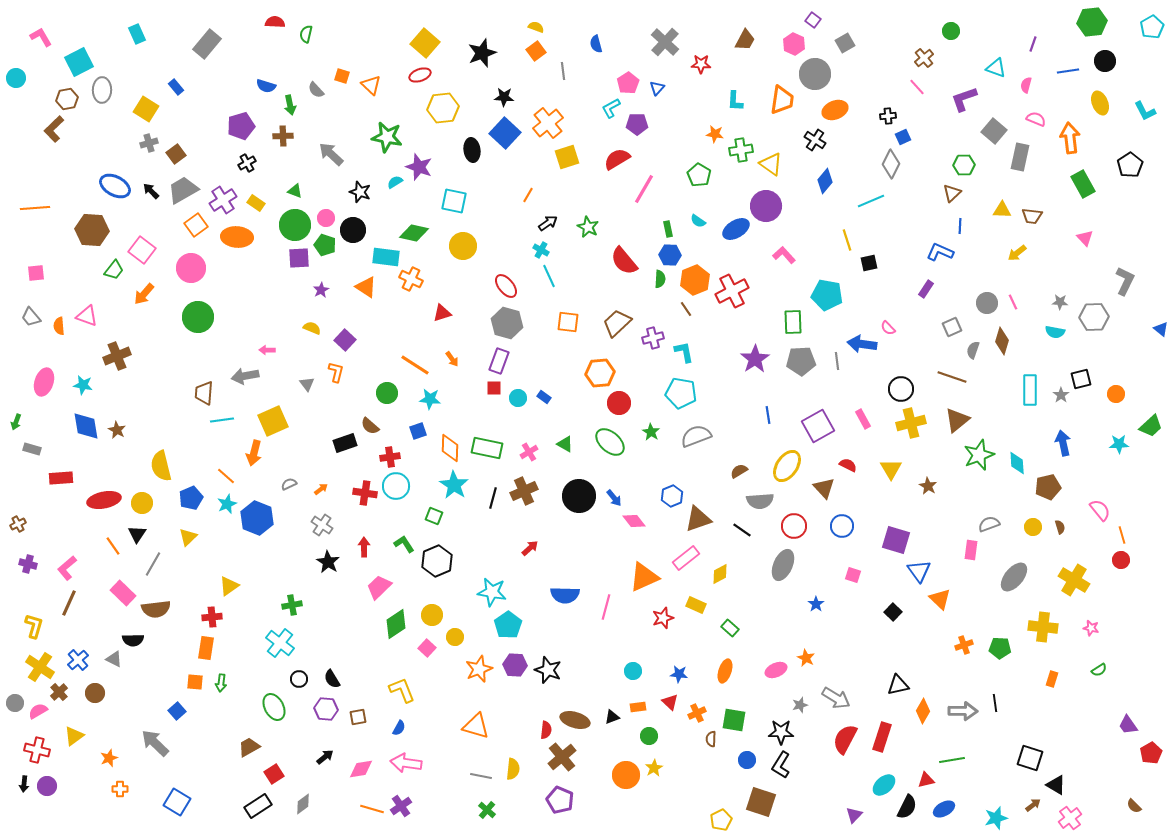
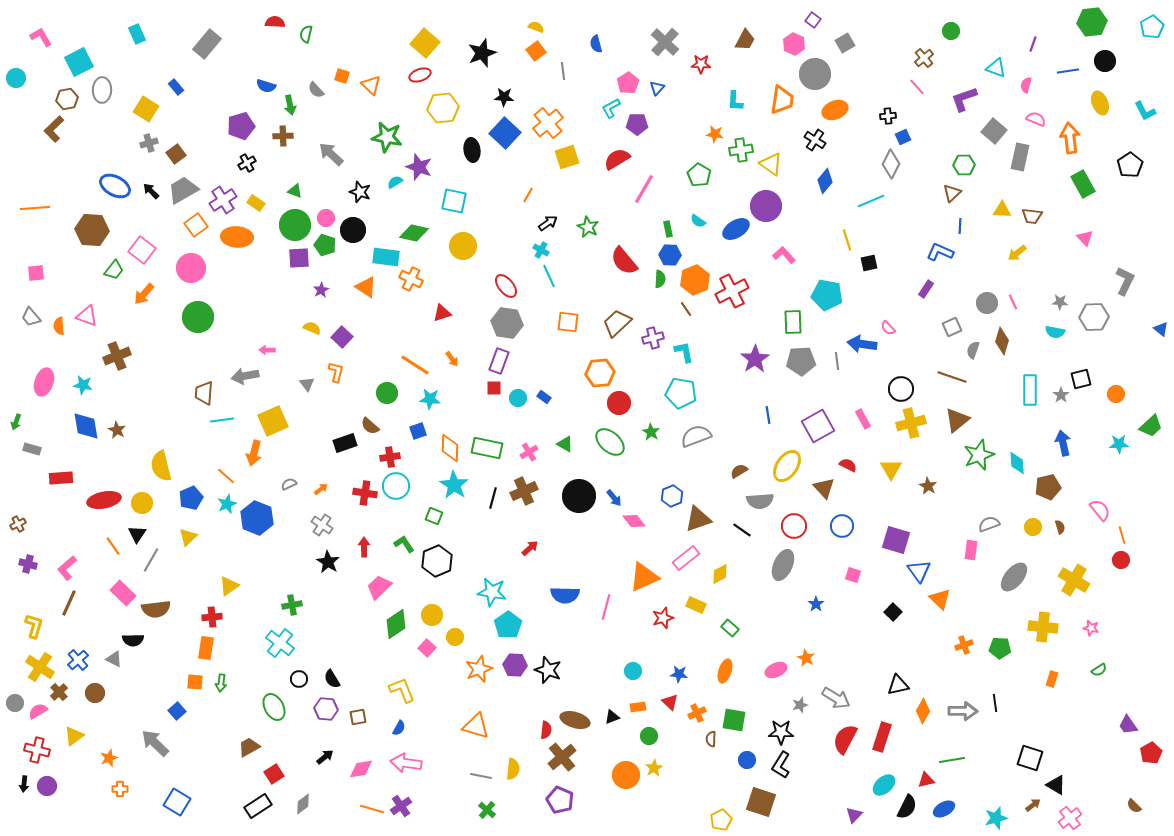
gray hexagon at (507, 323): rotated 8 degrees counterclockwise
purple square at (345, 340): moved 3 px left, 3 px up
gray line at (153, 564): moved 2 px left, 4 px up
